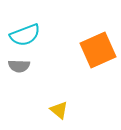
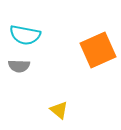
cyan semicircle: rotated 32 degrees clockwise
